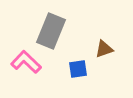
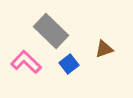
gray rectangle: rotated 68 degrees counterclockwise
blue square: moved 9 px left, 5 px up; rotated 30 degrees counterclockwise
